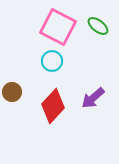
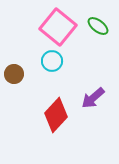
pink square: rotated 12 degrees clockwise
brown circle: moved 2 px right, 18 px up
red diamond: moved 3 px right, 9 px down
